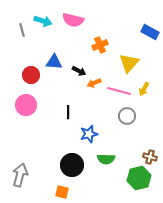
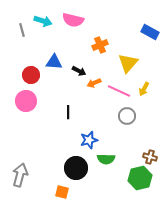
yellow triangle: moved 1 px left
pink line: rotated 10 degrees clockwise
pink circle: moved 4 px up
blue star: moved 6 px down
black circle: moved 4 px right, 3 px down
green hexagon: moved 1 px right
